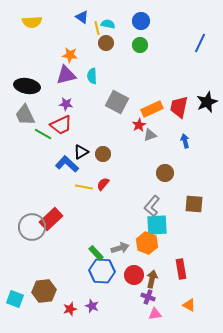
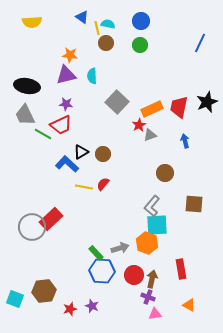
gray square at (117, 102): rotated 15 degrees clockwise
